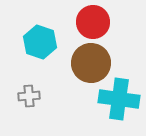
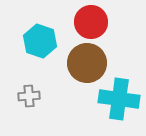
red circle: moved 2 px left
cyan hexagon: moved 1 px up
brown circle: moved 4 px left
